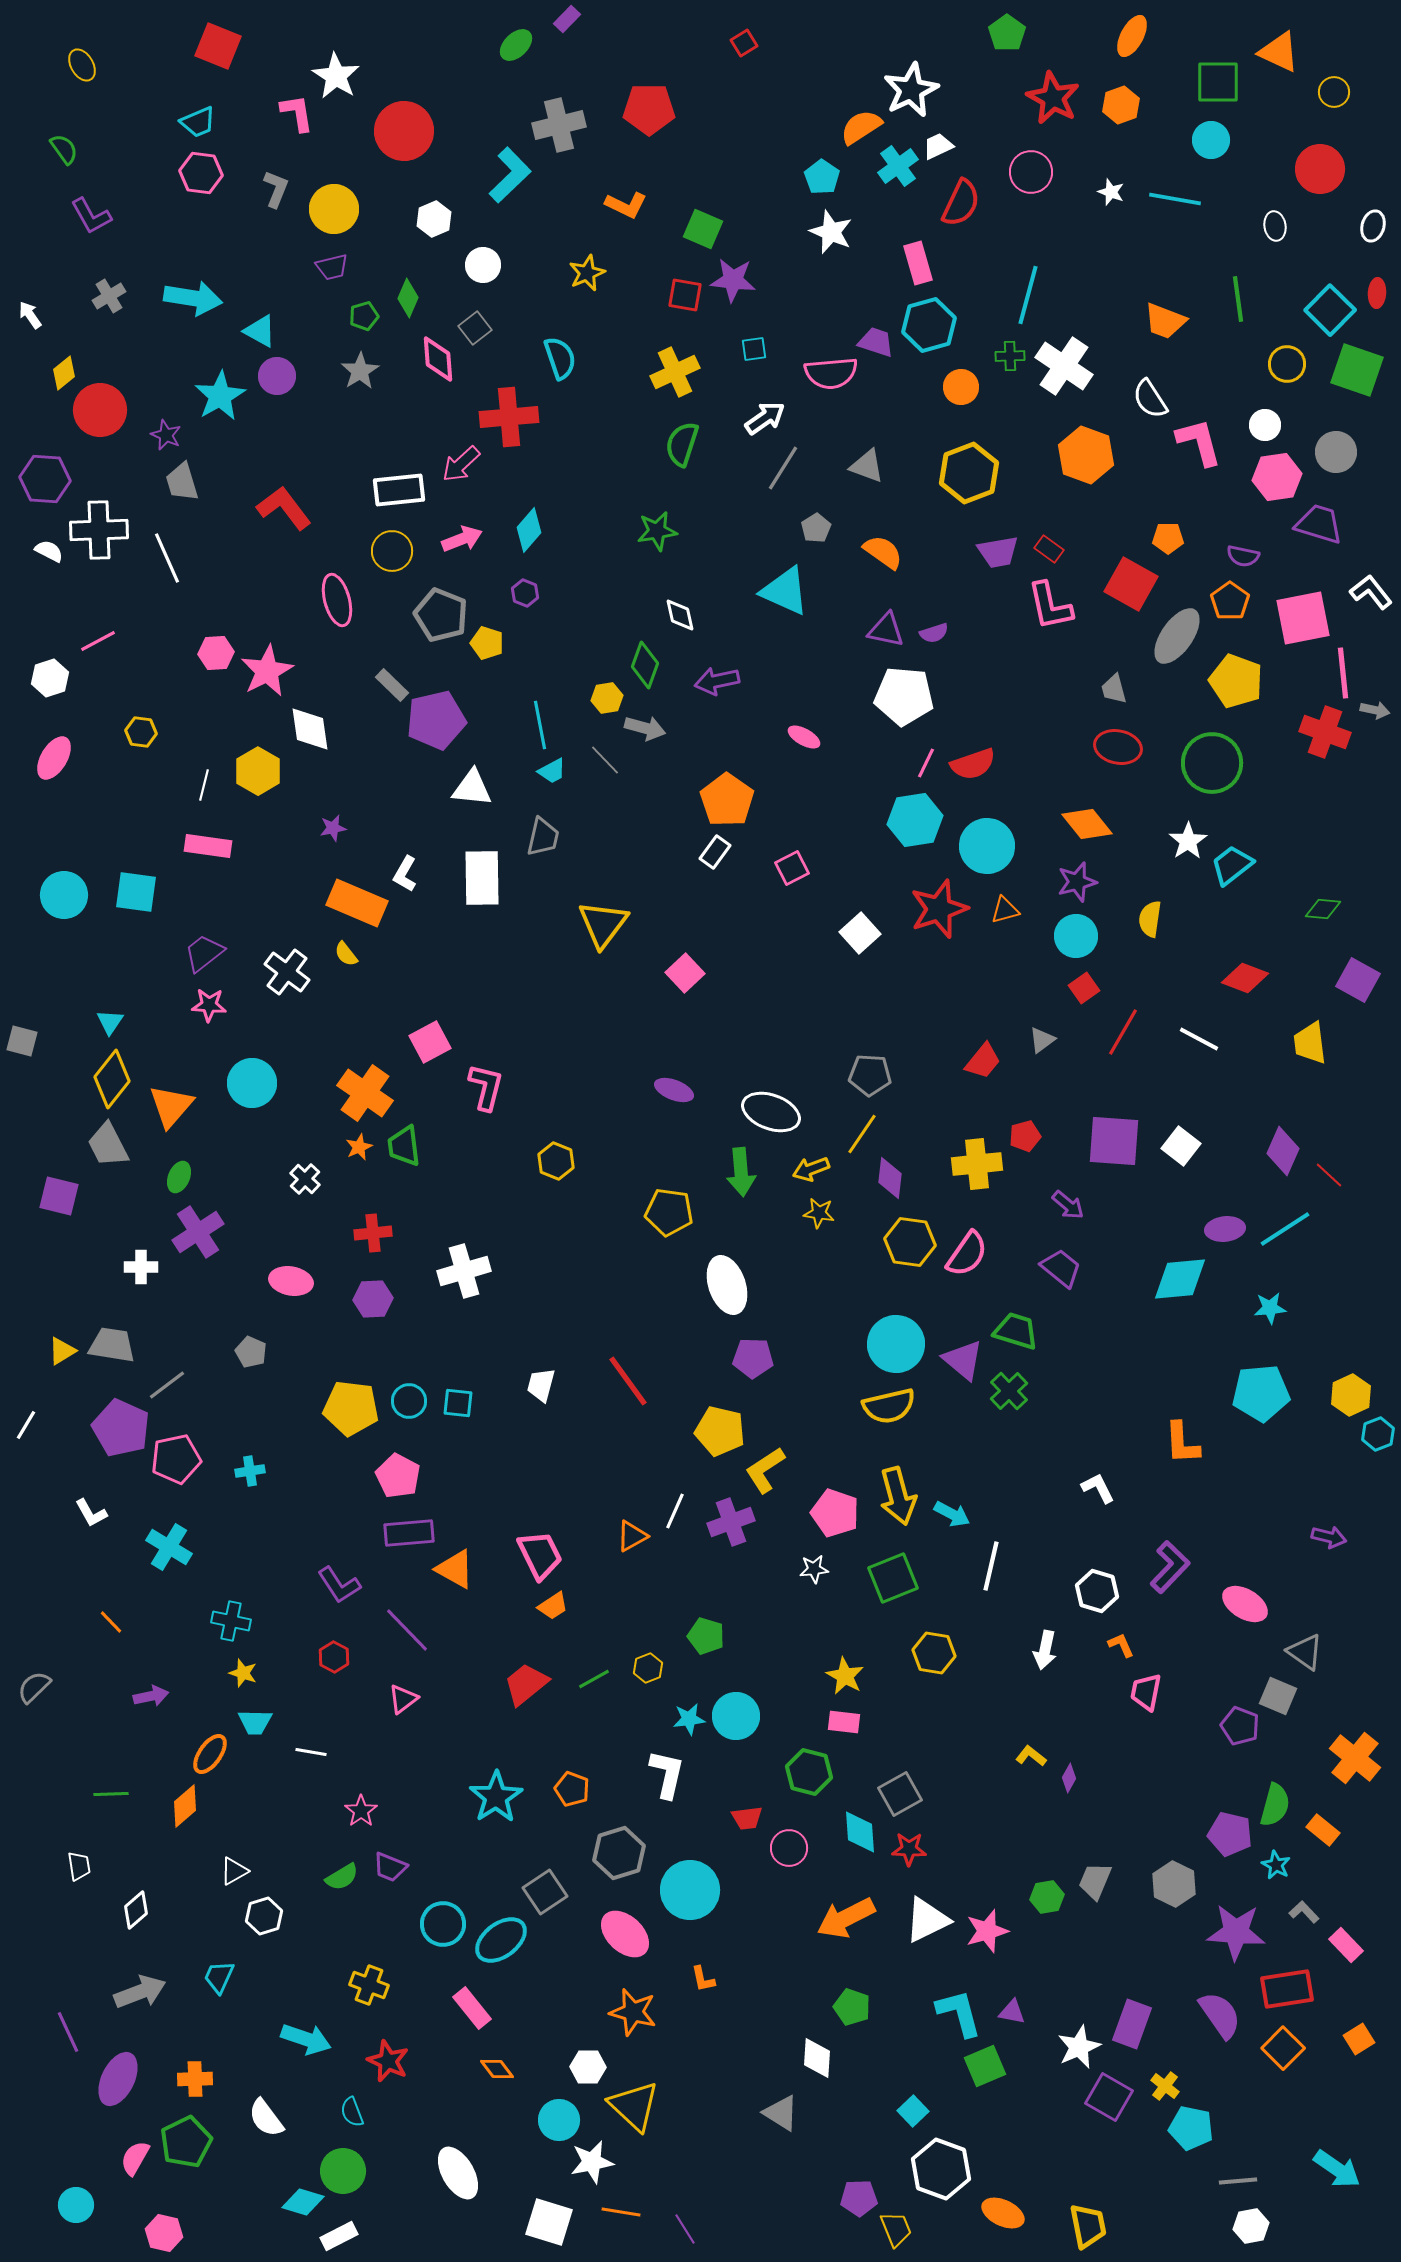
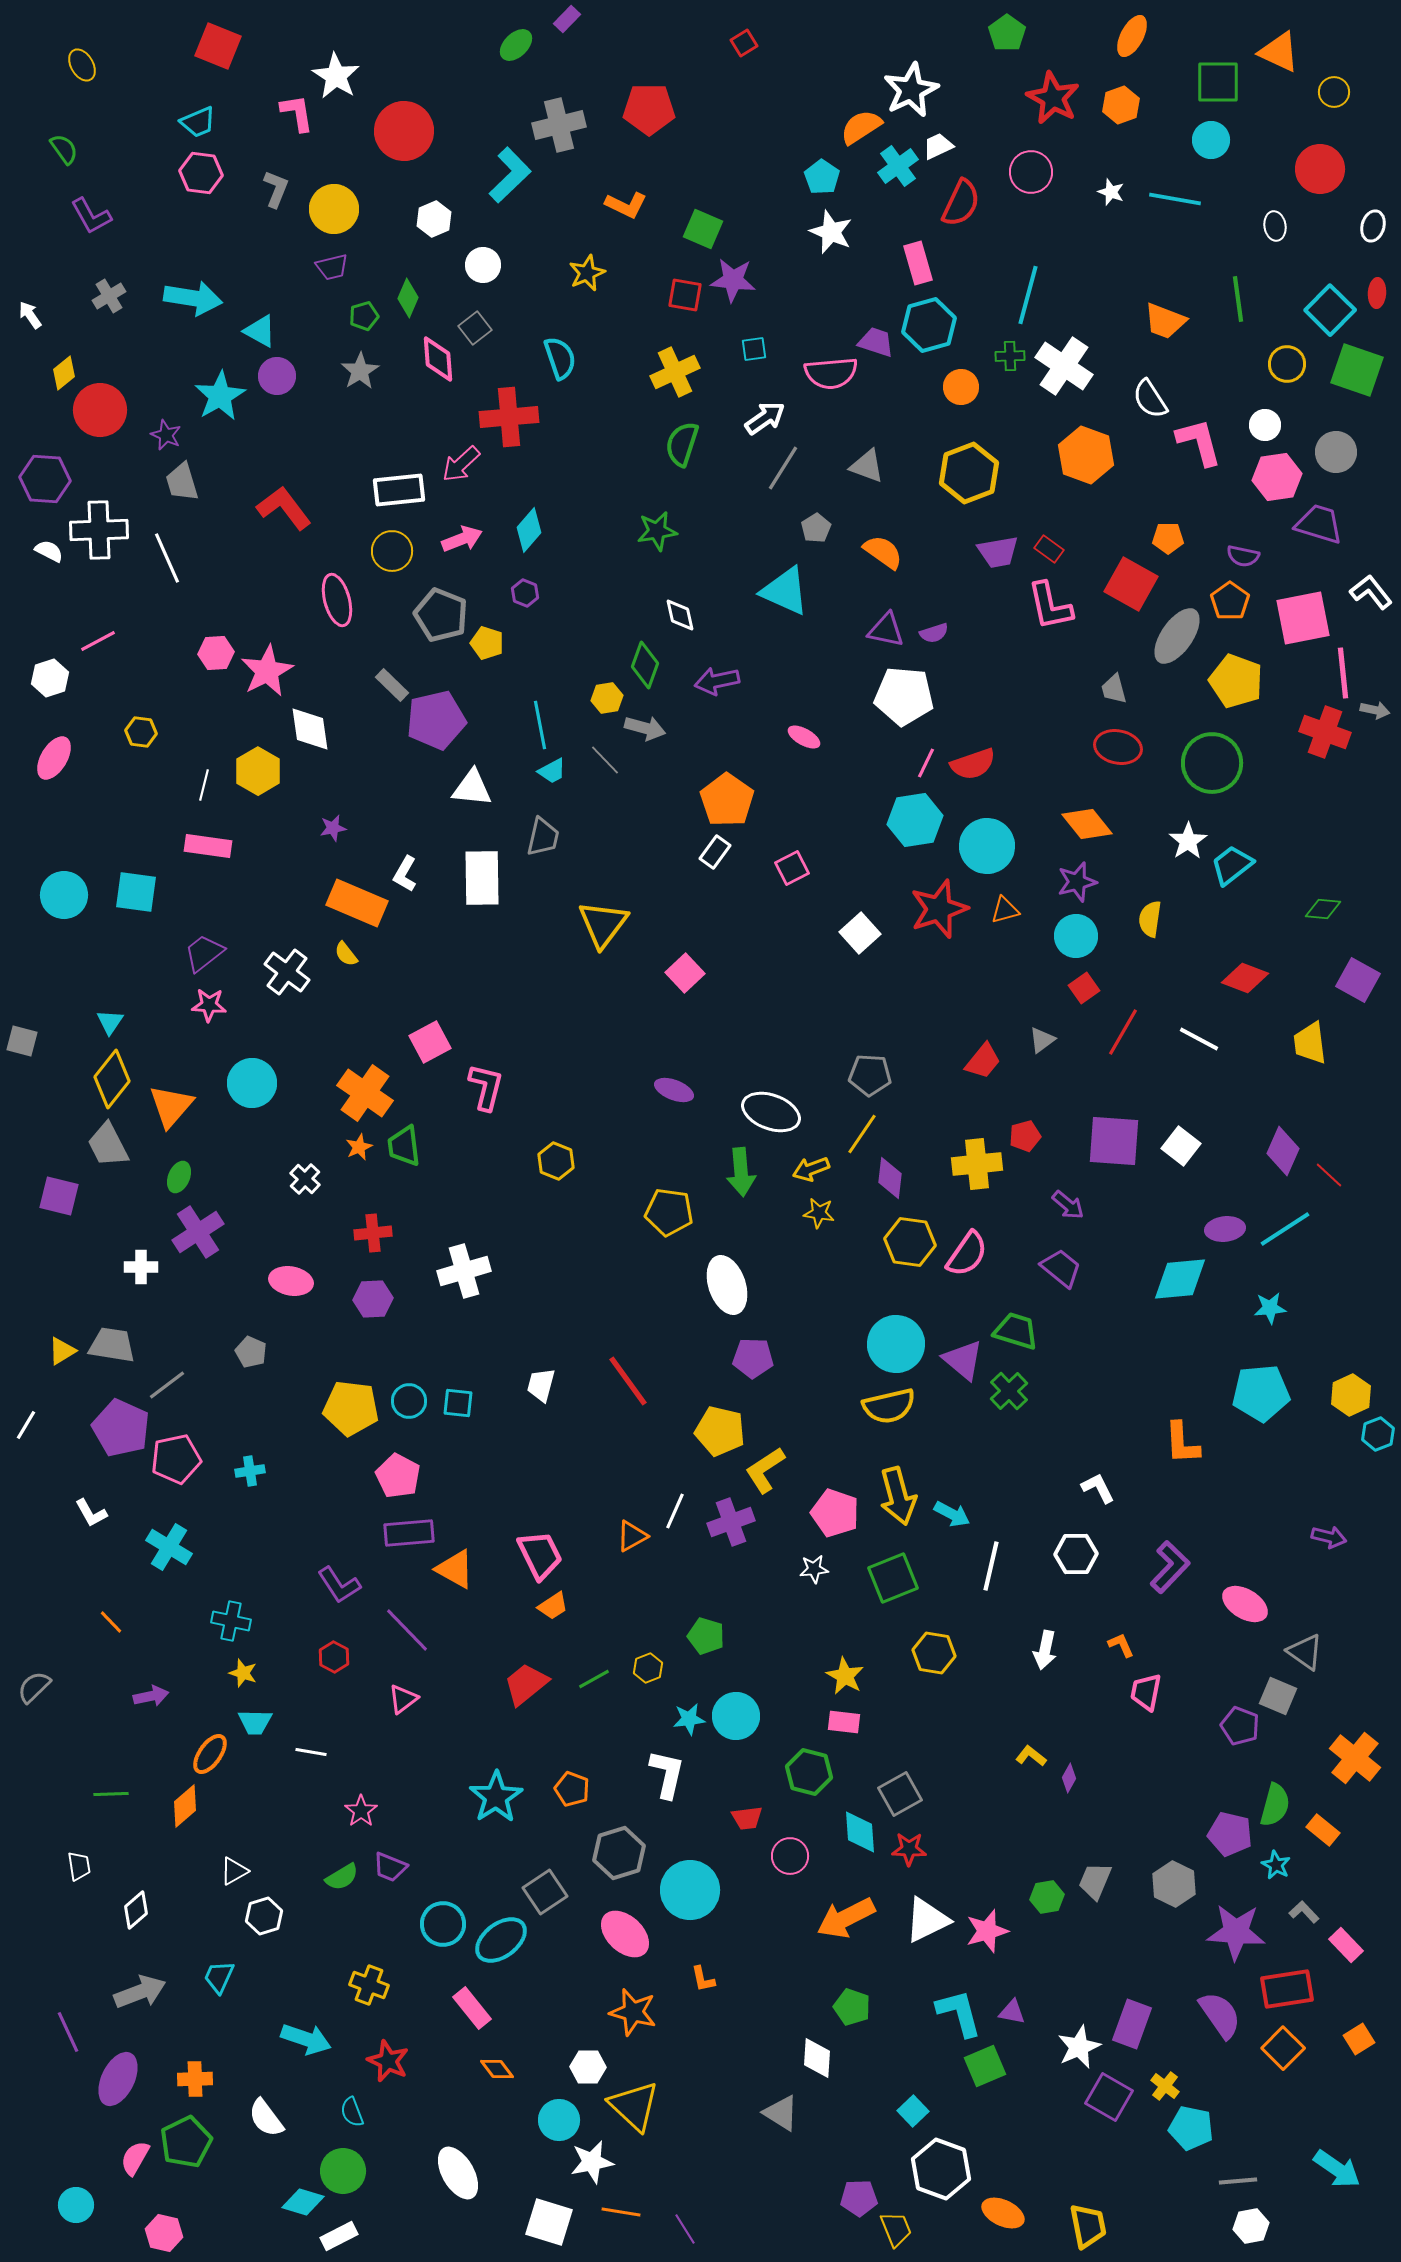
white hexagon at (1097, 1591): moved 21 px left, 37 px up; rotated 18 degrees counterclockwise
pink circle at (789, 1848): moved 1 px right, 8 px down
